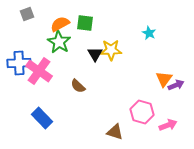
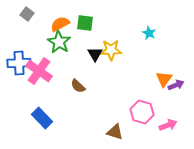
gray square: rotated 32 degrees counterclockwise
